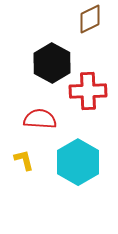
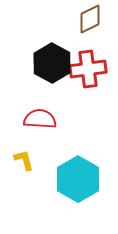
red cross: moved 22 px up; rotated 6 degrees counterclockwise
cyan hexagon: moved 17 px down
